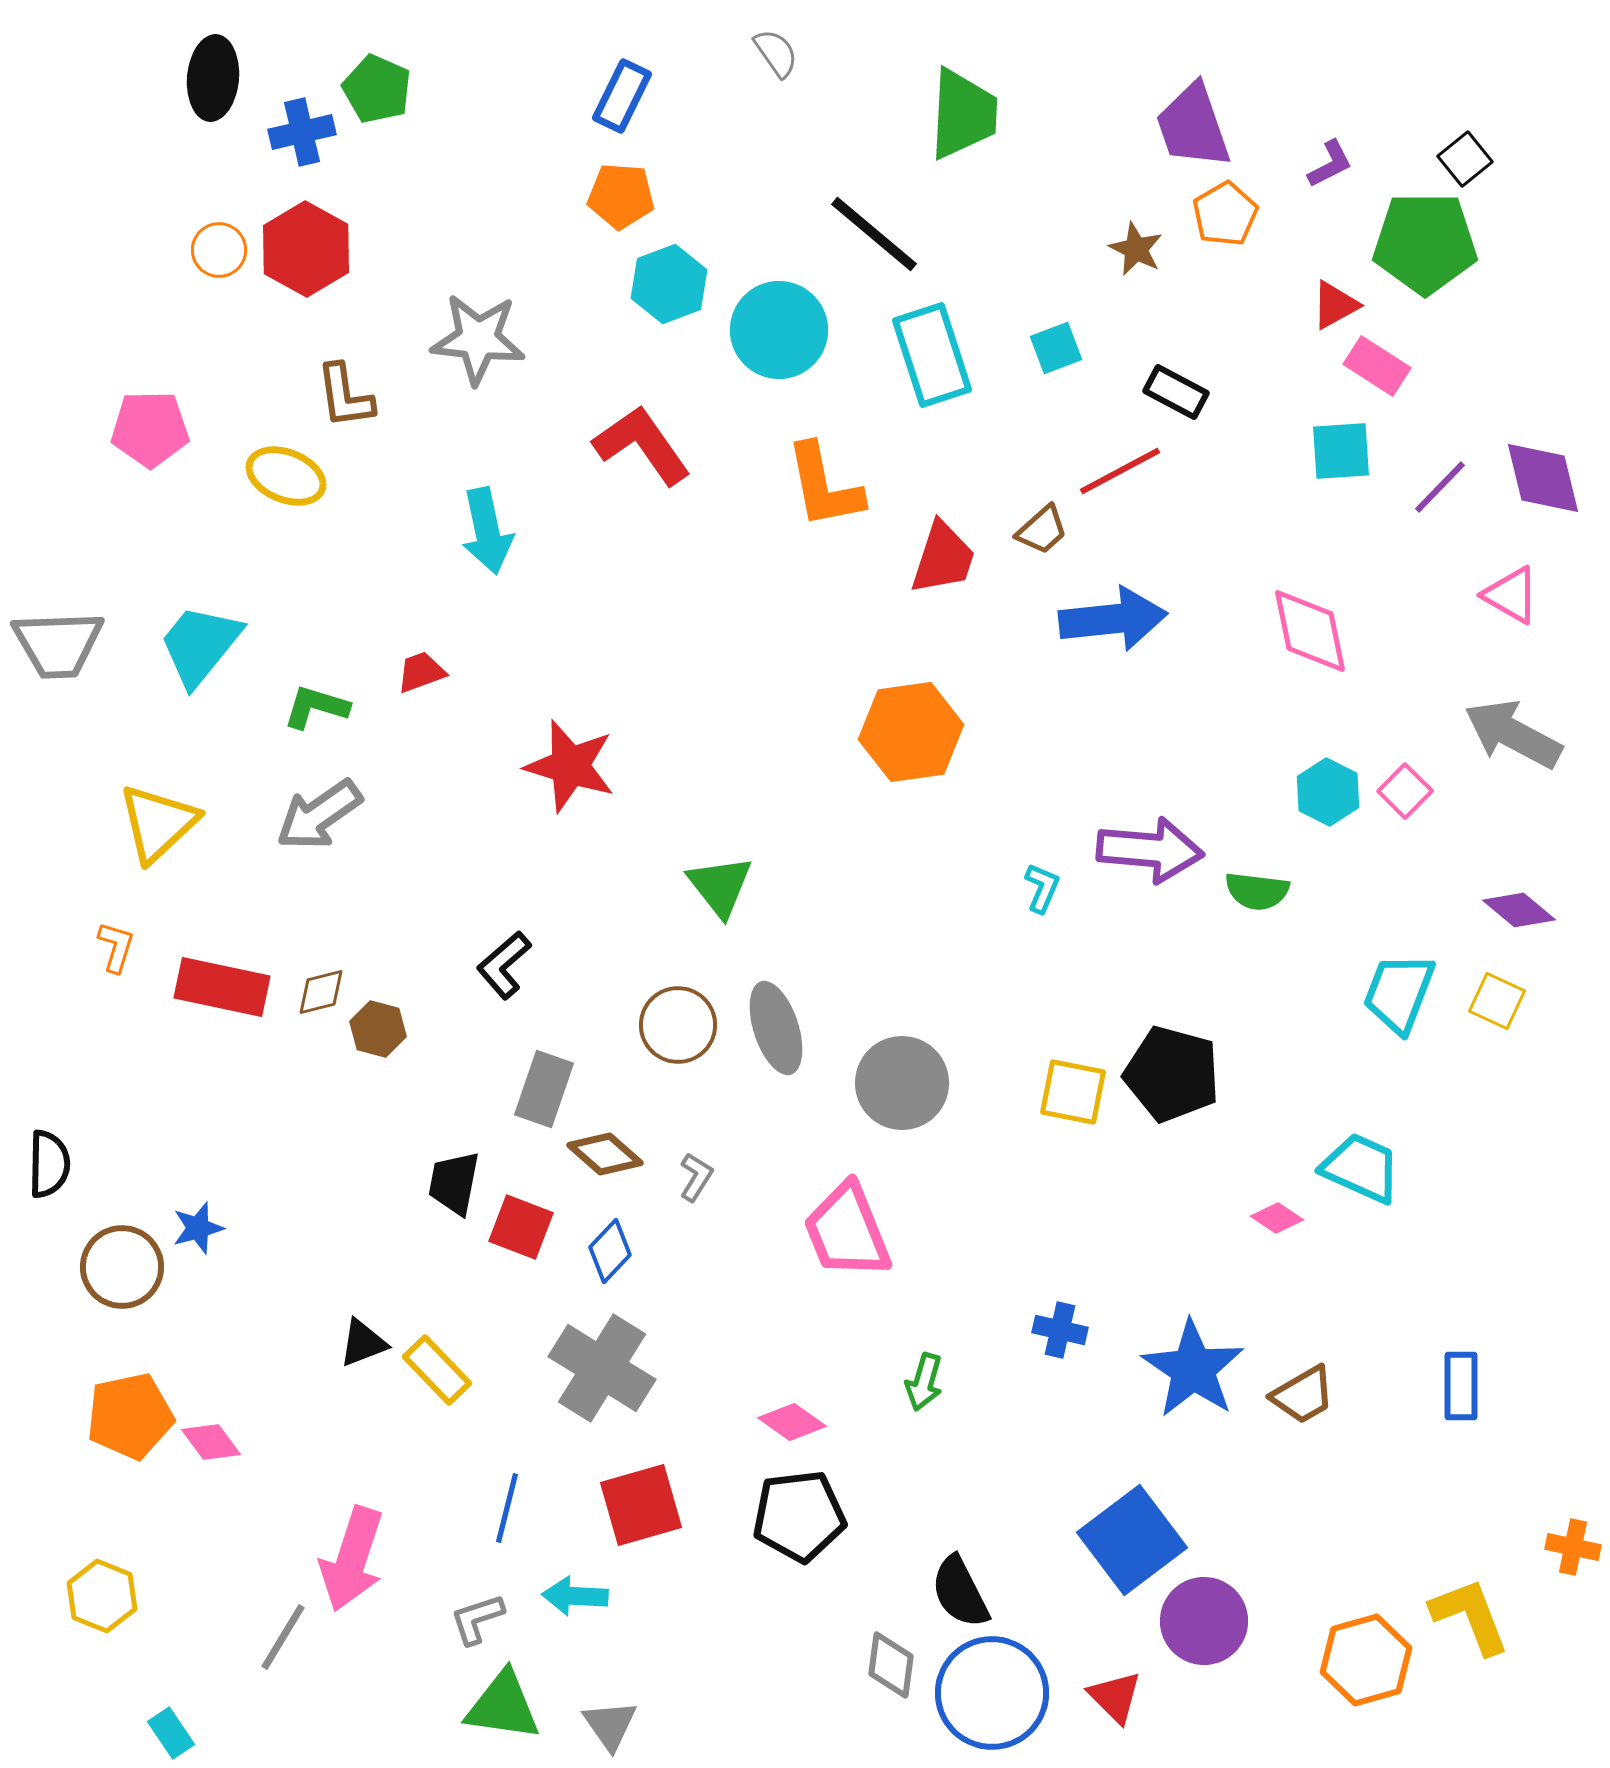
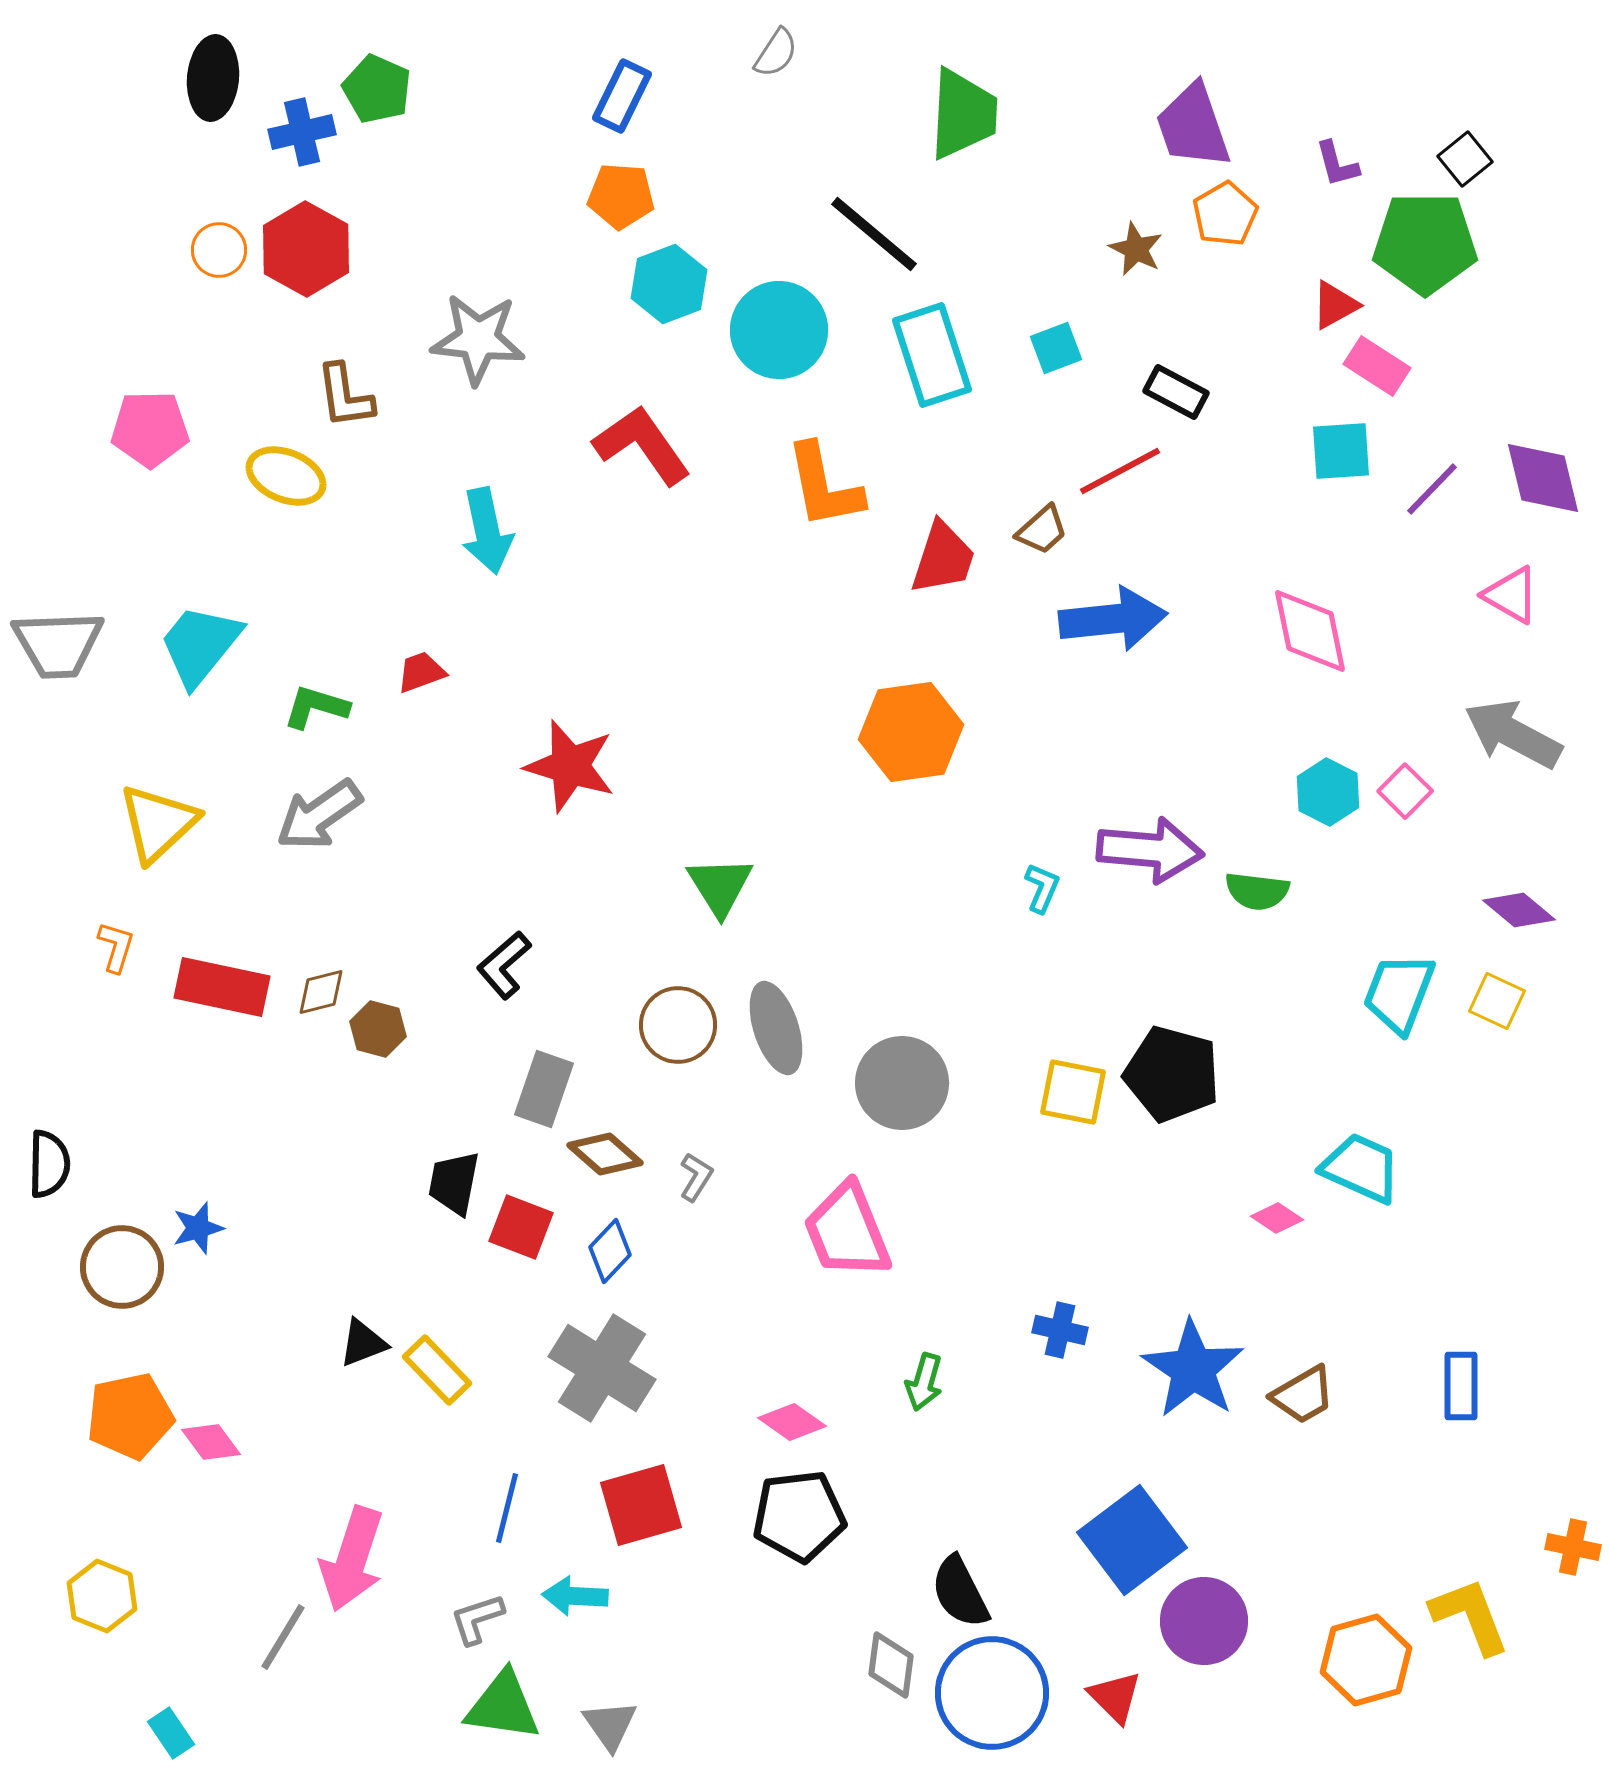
gray semicircle at (776, 53): rotated 68 degrees clockwise
purple L-shape at (1330, 164): moved 7 px right; rotated 102 degrees clockwise
purple line at (1440, 487): moved 8 px left, 2 px down
green triangle at (720, 886): rotated 6 degrees clockwise
